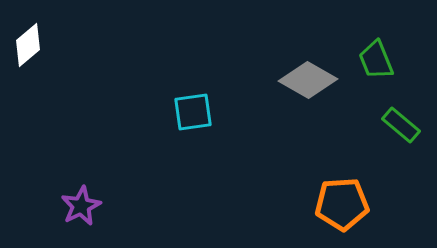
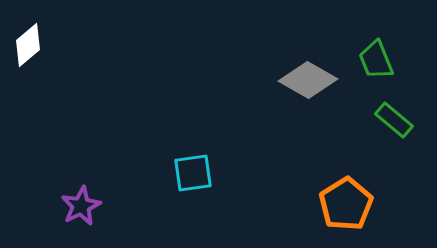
cyan square: moved 61 px down
green rectangle: moved 7 px left, 5 px up
orange pentagon: moved 4 px right; rotated 28 degrees counterclockwise
